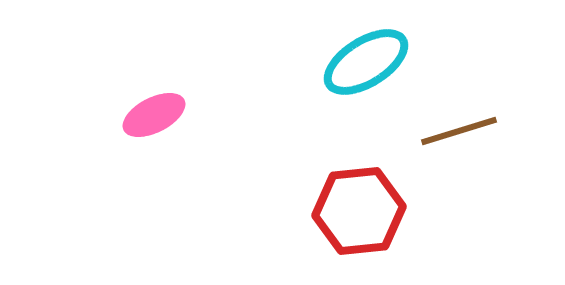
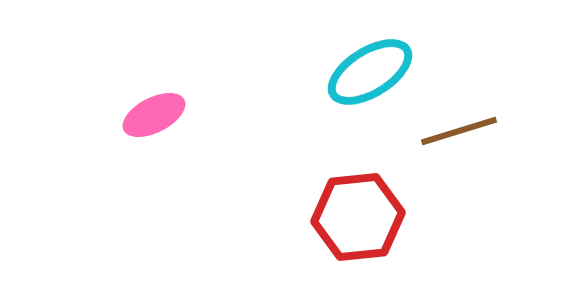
cyan ellipse: moved 4 px right, 10 px down
red hexagon: moved 1 px left, 6 px down
